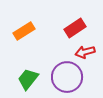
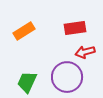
red rectangle: rotated 25 degrees clockwise
green trapezoid: moved 1 px left, 3 px down; rotated 15 degrees counterclockwise
